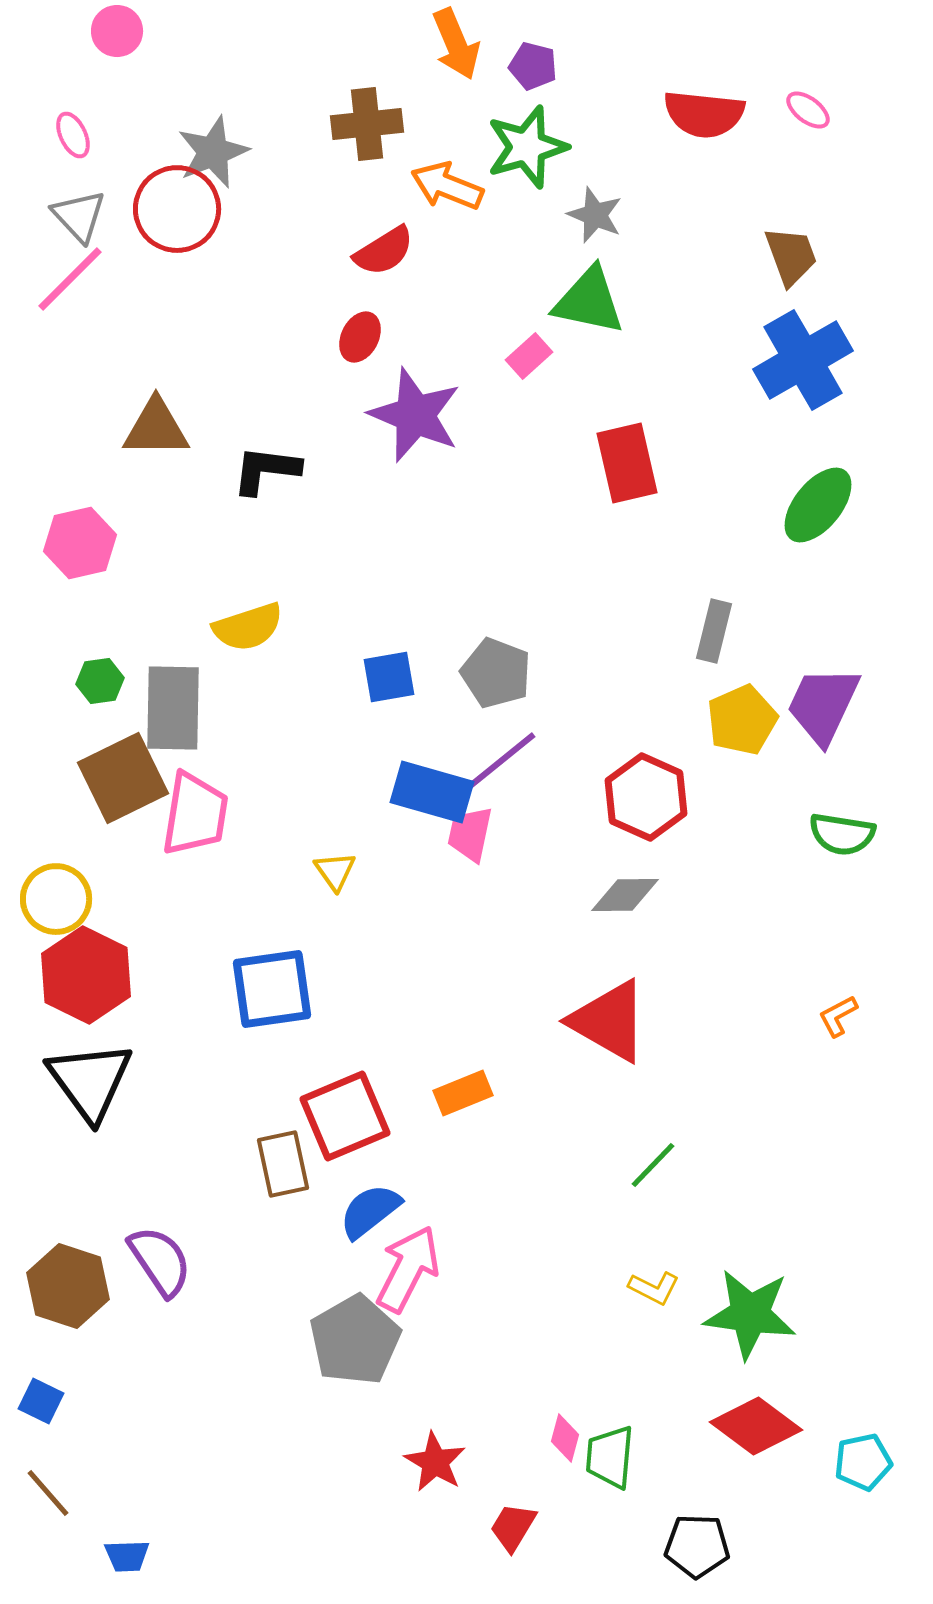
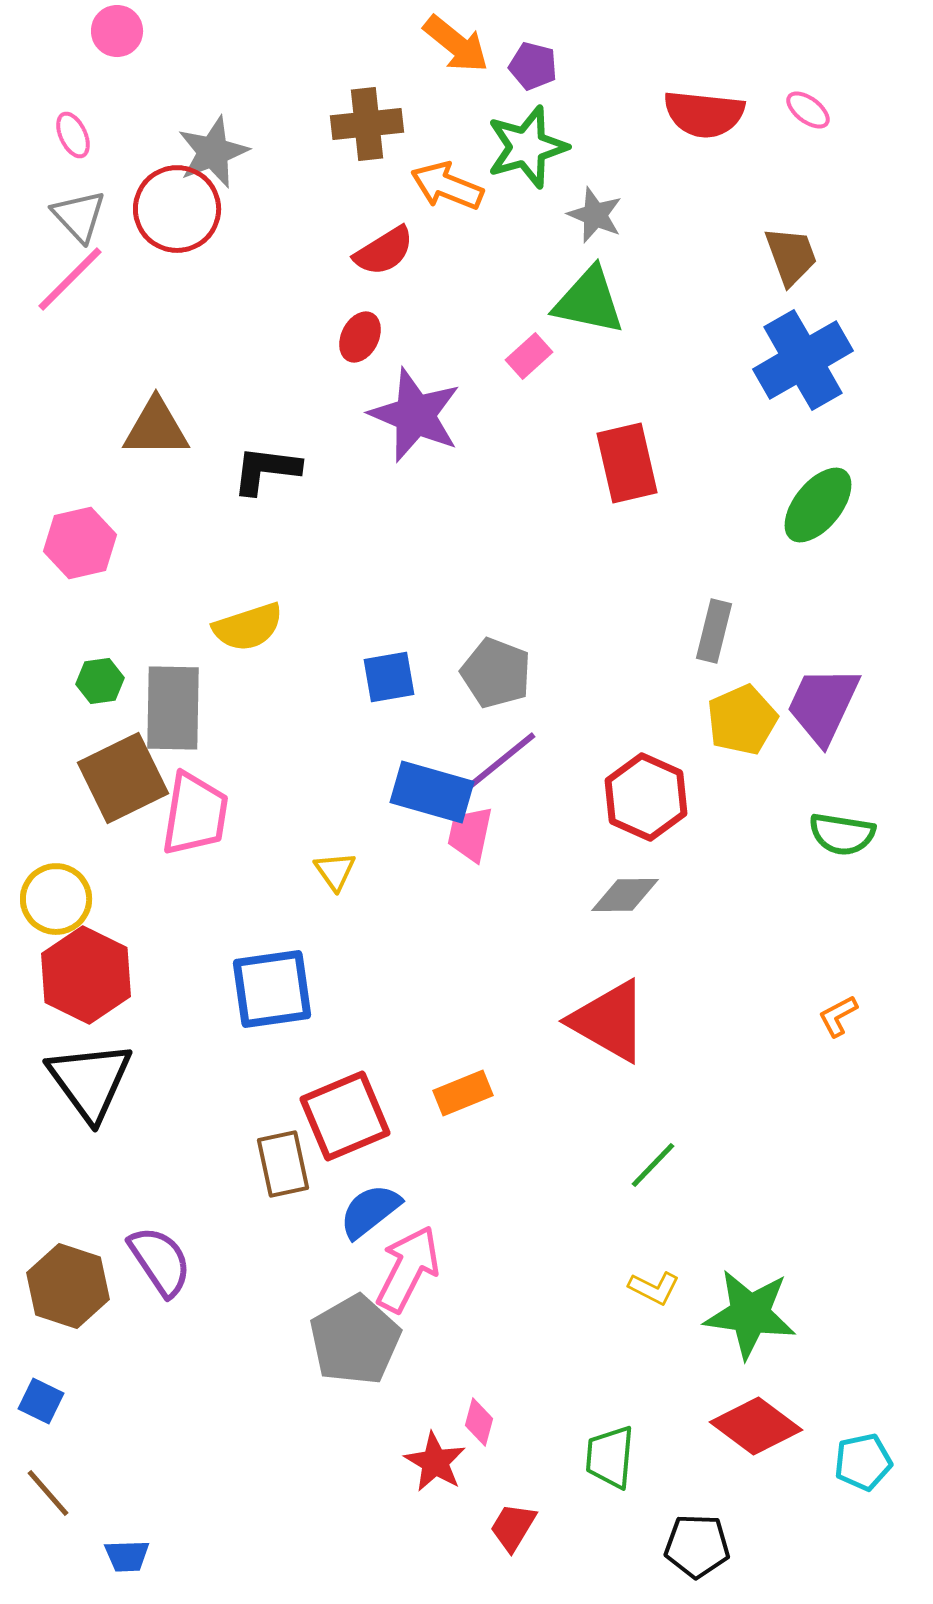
orange arrow at (456, 44): rotated 28 degrees counterclockwise
pink diamond at (565, 1438): moved 86 px left, 16 px up
